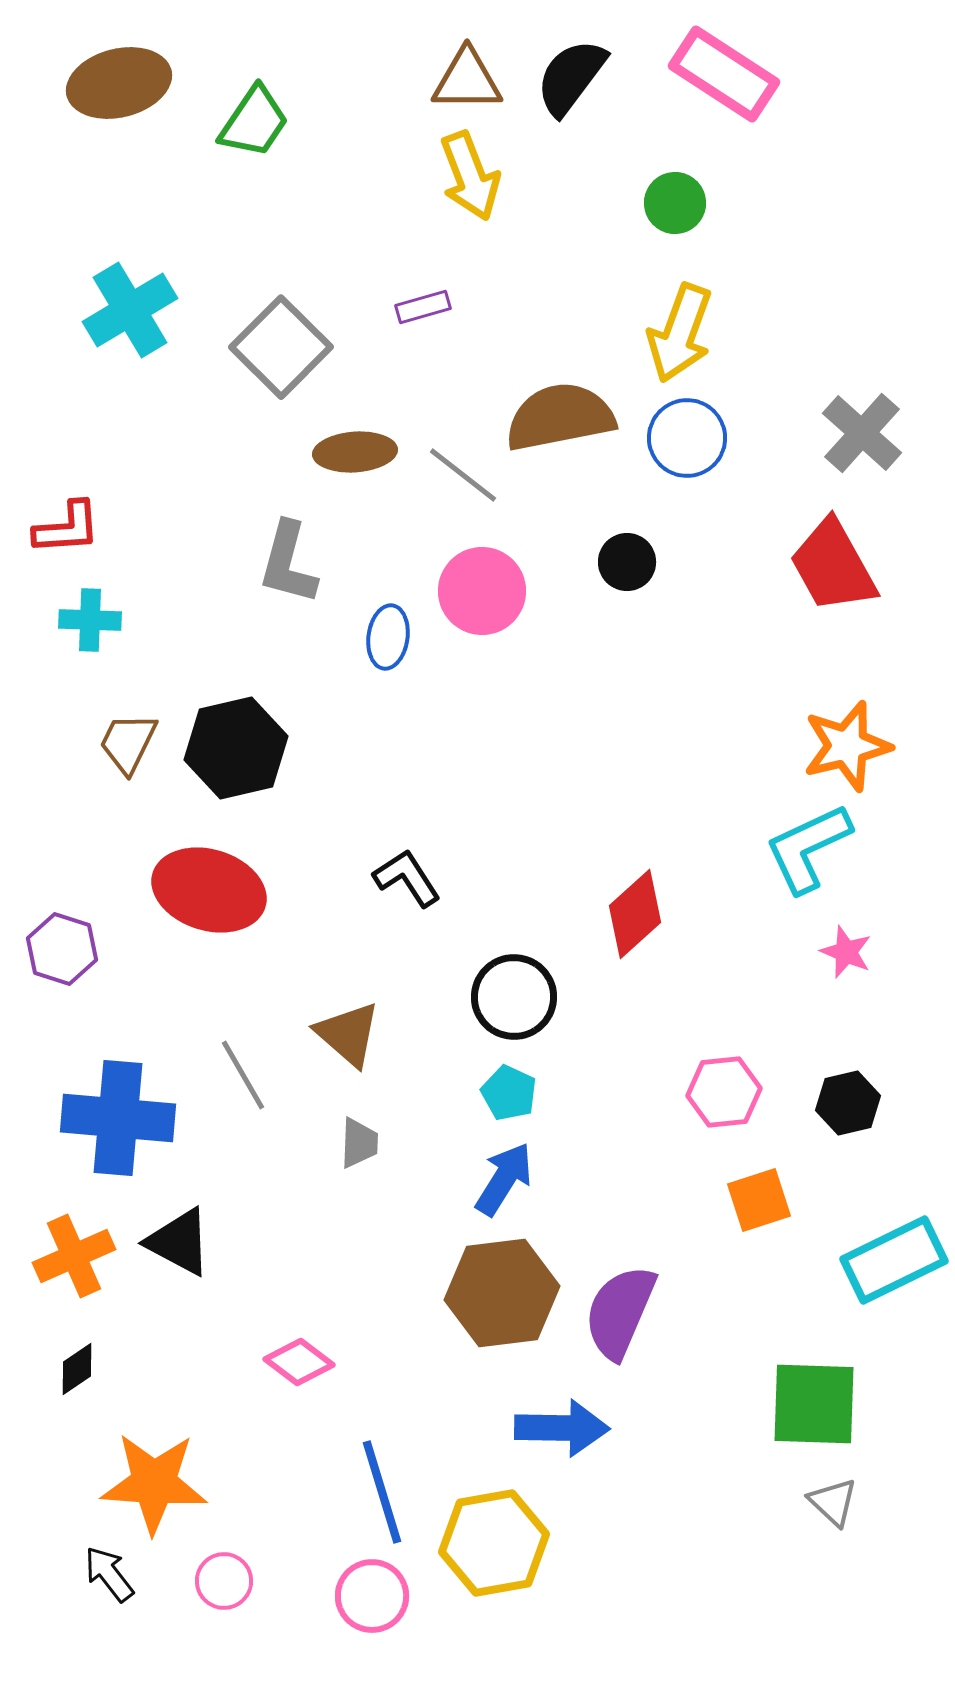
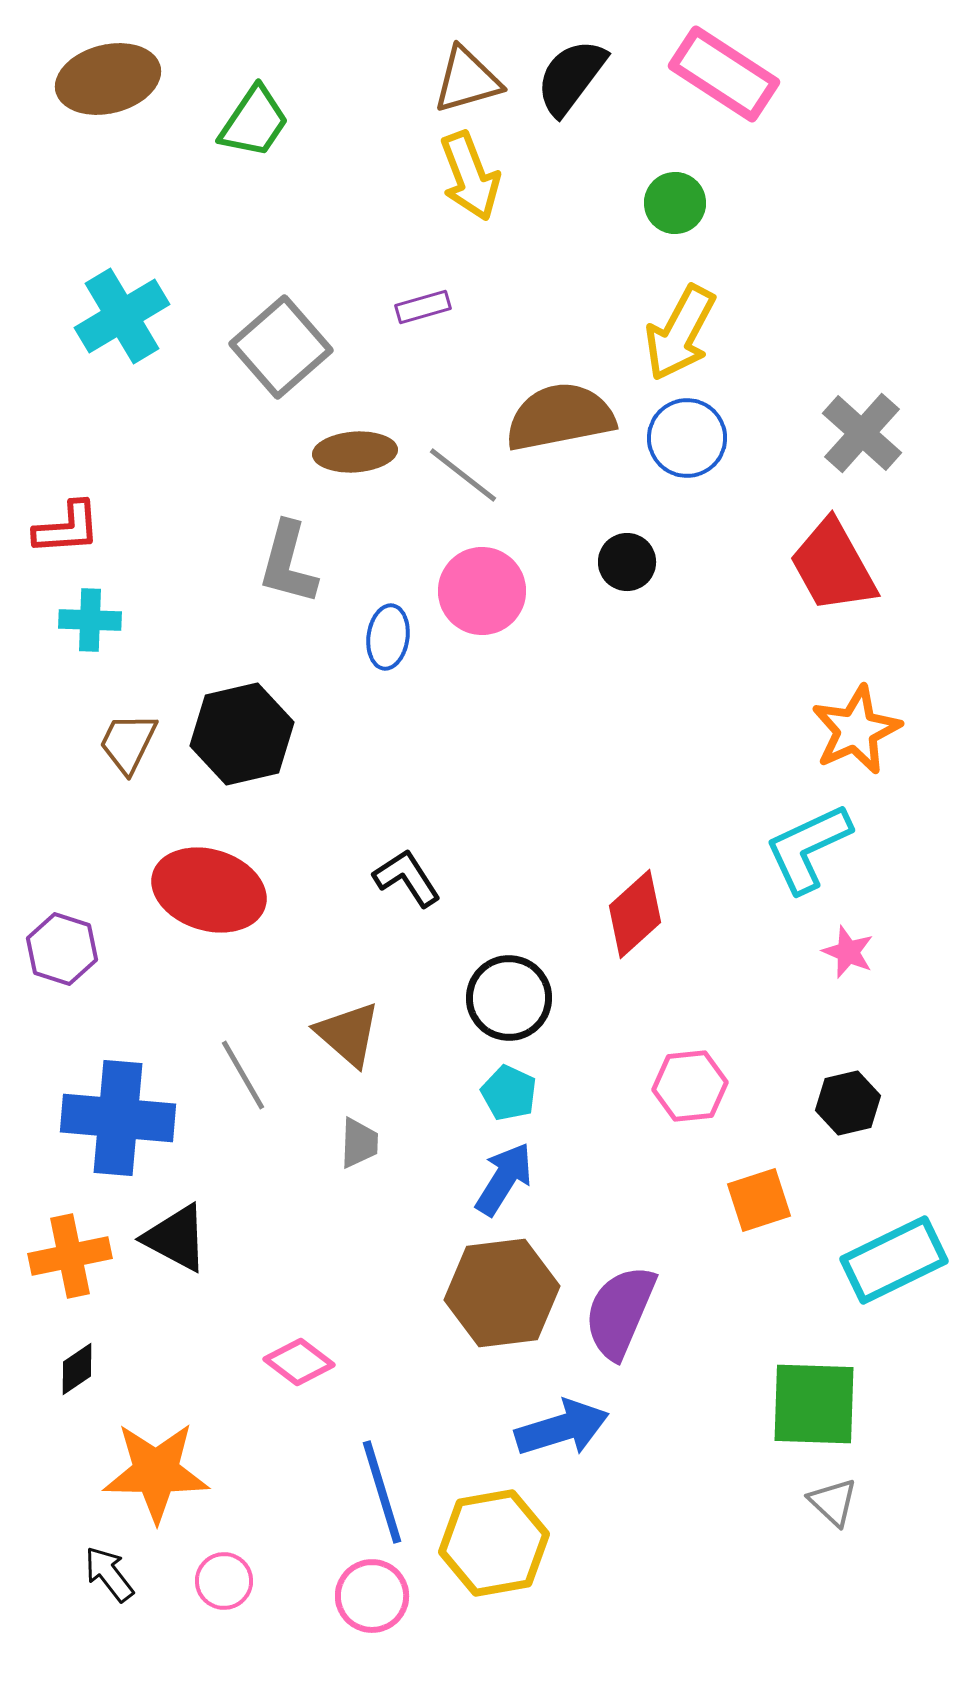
brown triangle at (467, 80): rotated 16 degrees counterclockwise
brown ellipse at (119, 83): moved 11 px left, 4 px up
cyan cross at (130, 310): moved 8 px left, 6 px down
yellow arrow at (680, 333): rotated 8 degrees clockwise
gray square at (281, 347): rotated 4 degrees clockwise
orange star at (847, 746): moved 9 px right, 16 px up; rotated 10 degrees counterclockwise
black hexagon at (236, 748): moved 6 px right, 14 px up
pink star at (846, 952): moved 2 px right
black circle at (514, 997): moved 5 px left, 1 px down
pink hexagon at (724, 1092): moved 34 px left, 6 px up
black triangle at (179, 1242): moved 3 px left, 4 px up
orange cross at (74, 1256): moved 4 px left; rotated 12 degrees clockwise
blue arrow at (562, 1428): rotated 18 degrees counterclockwise
orange star at (154, 1483): moved 2 px right, 11 px up; rotated 3 degrees counterclockwise
